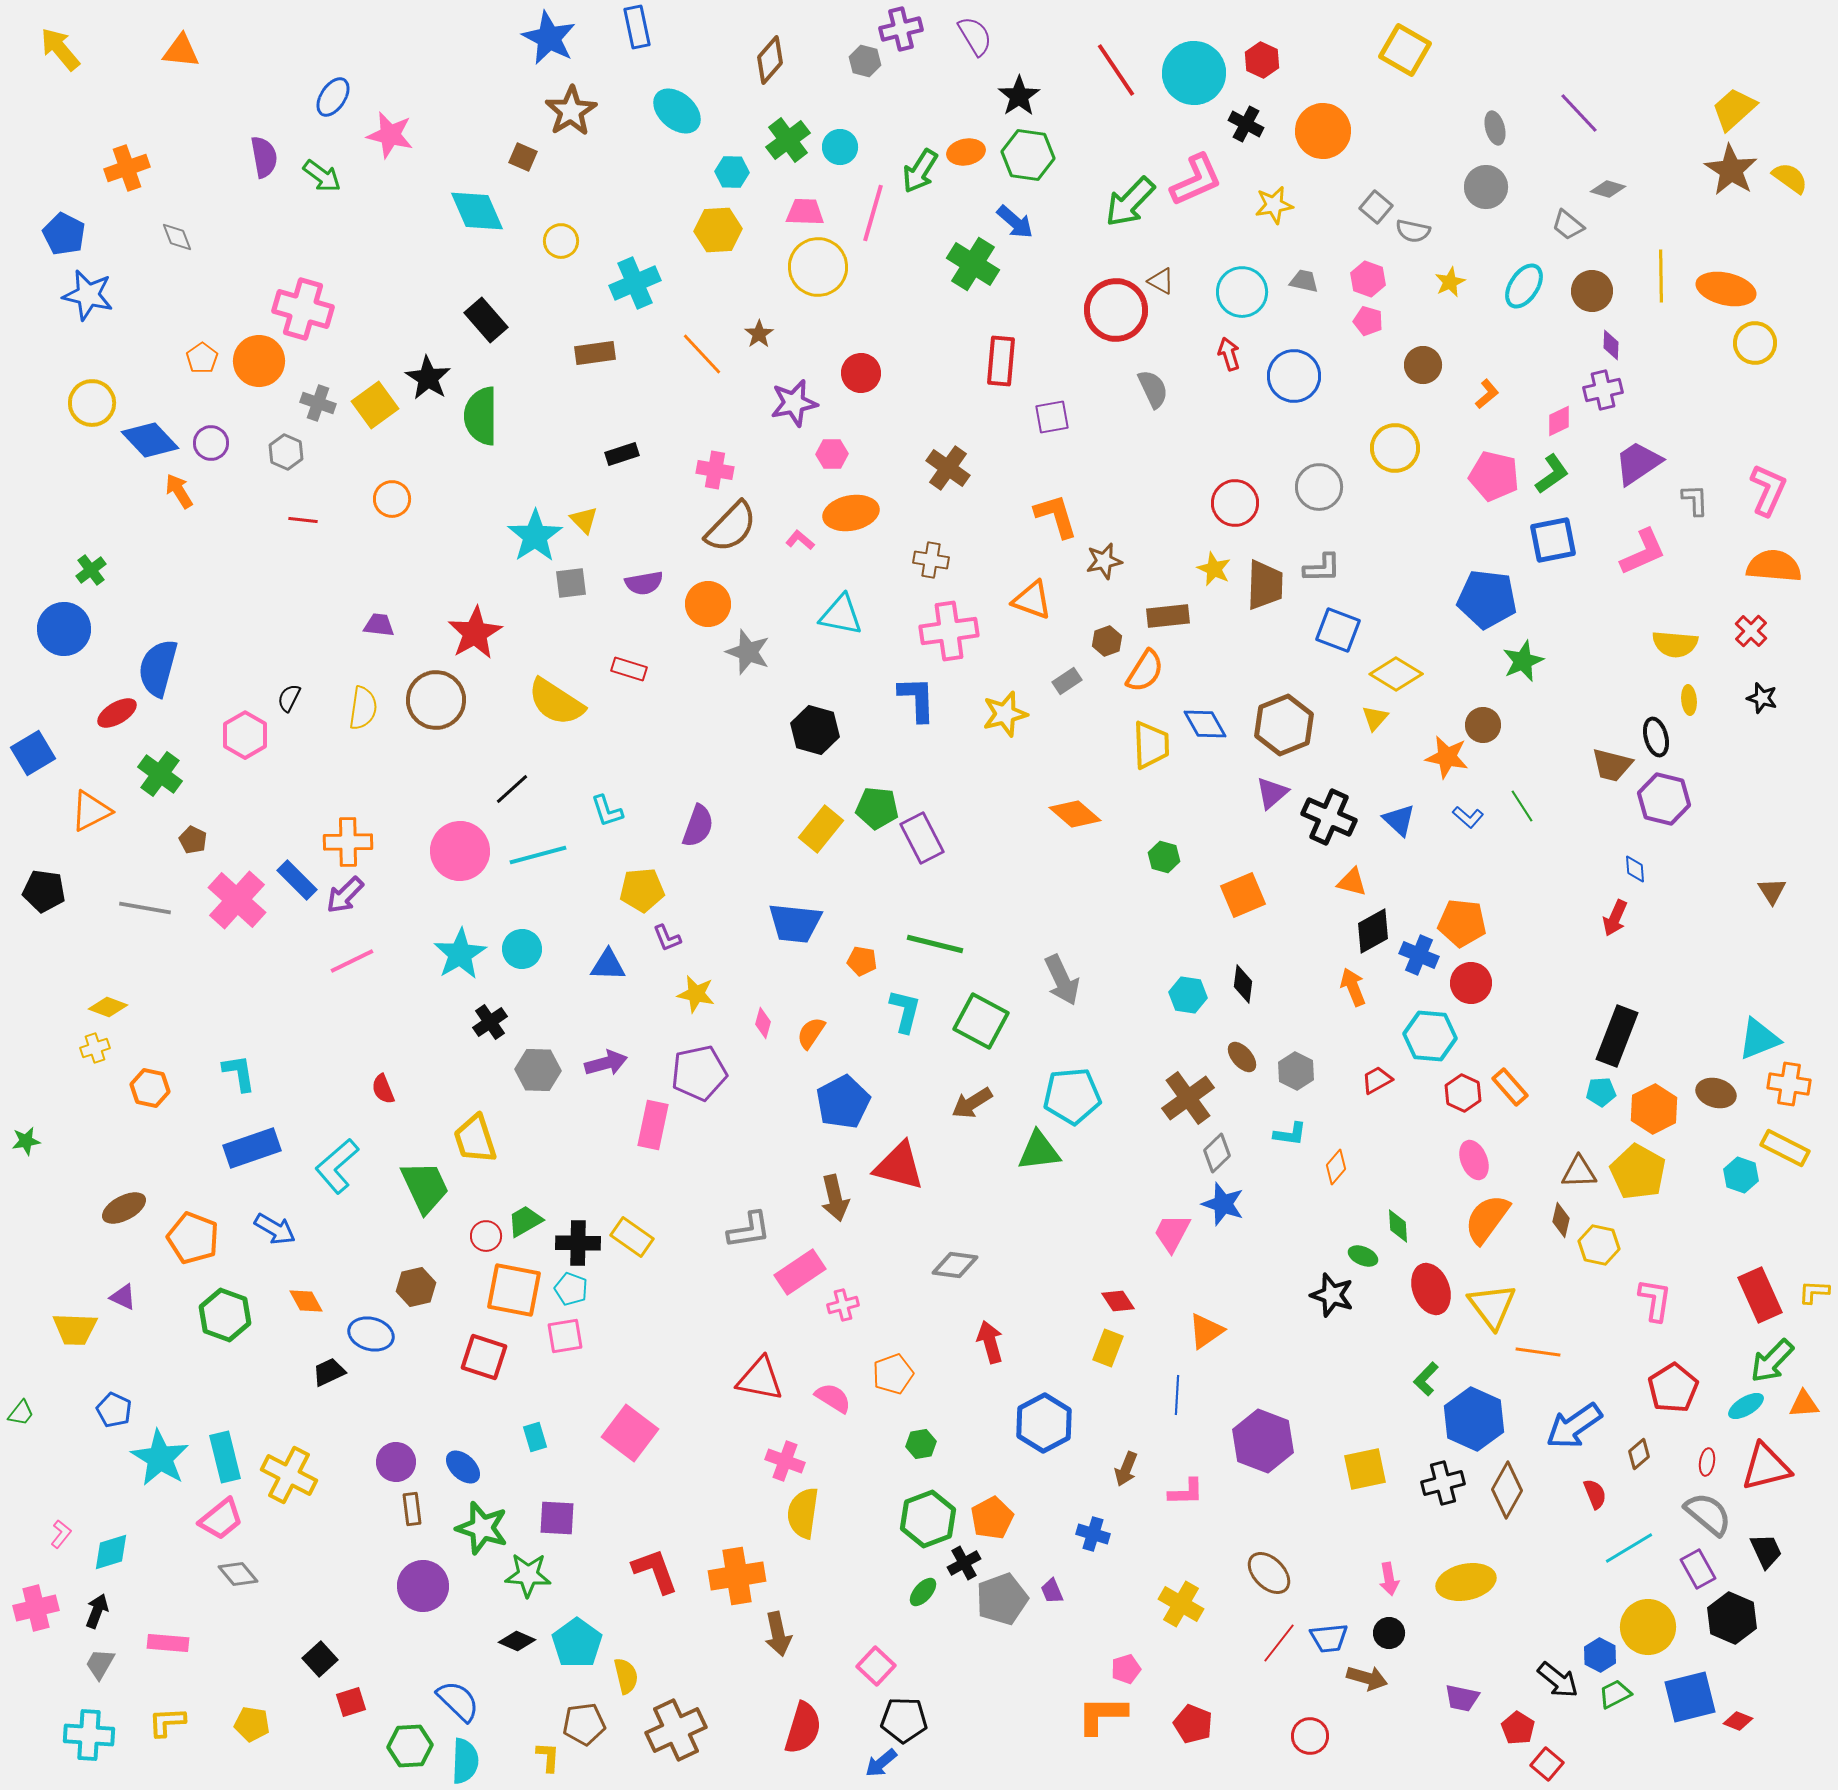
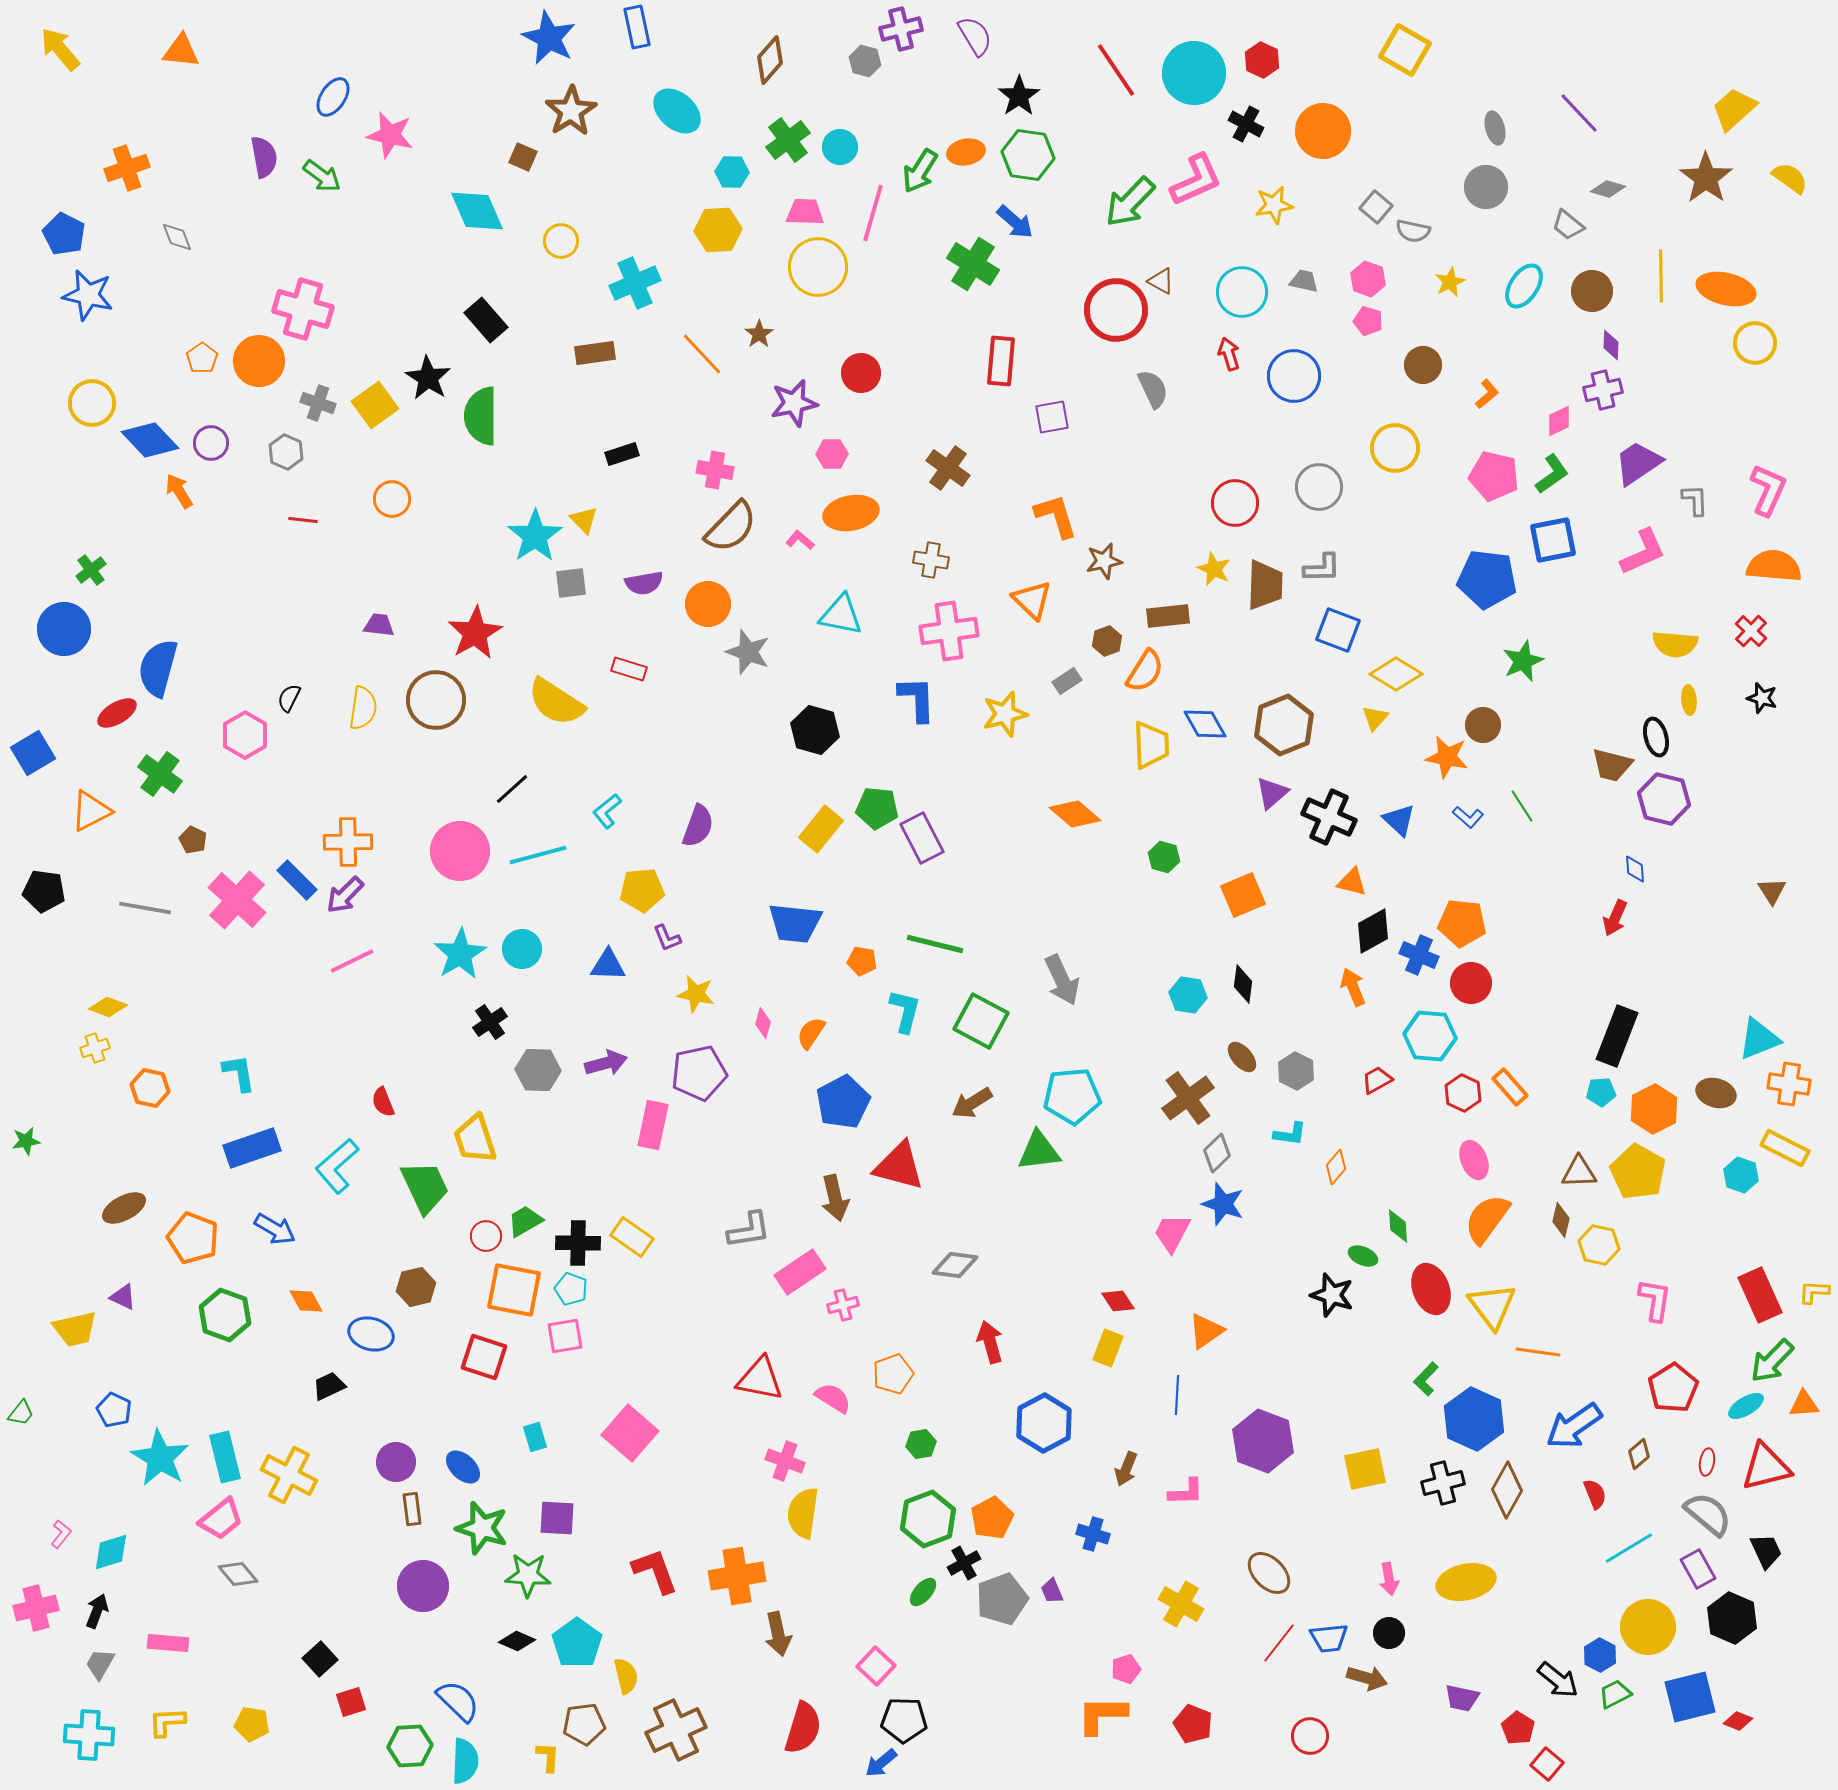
brown star at (1731, 170): moved 25 px left, 8 px down; rotated 4 degrees clockwise
blue pentagon at (1487, 599): moved 20 px up
orange triangle at (1032, 600): rotated 24 degrees clockwise
cyan L-shape at (607, 811): rotated 69 degrees clockwise
red semicircle at (383, 1089): moved 13 px down
yellow trapezoid at (75, 1329): rotated 15 degrees counterclockwise
black trapezoid at (329, 1372): moved 14 px down
pink square at (630, 1433): rotated 4 degrees clockwise
